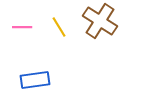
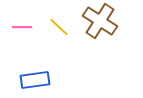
yellow line: rotated 15 degrees counterclockwise
